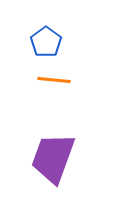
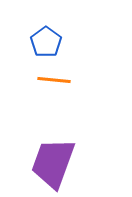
purple trapezoid: moved 5 px down
